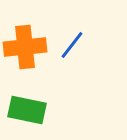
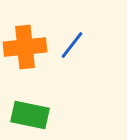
green rectangle: moved 3 px right, 5 px down
